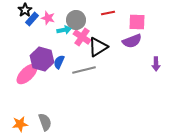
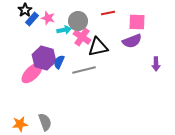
gray circle: moved 2 px right, 1 px down
black triangle: rotated 20 degrees clockwise
purple hexagon: moved 2 px right, 1 px up
pink ellipse: moved 5 px right, 1 px up
